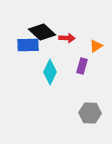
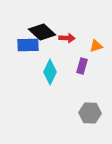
orange triangle: rotated 16 degrees clockwise
